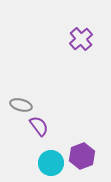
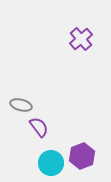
purple semicircle: moved 1 px down
